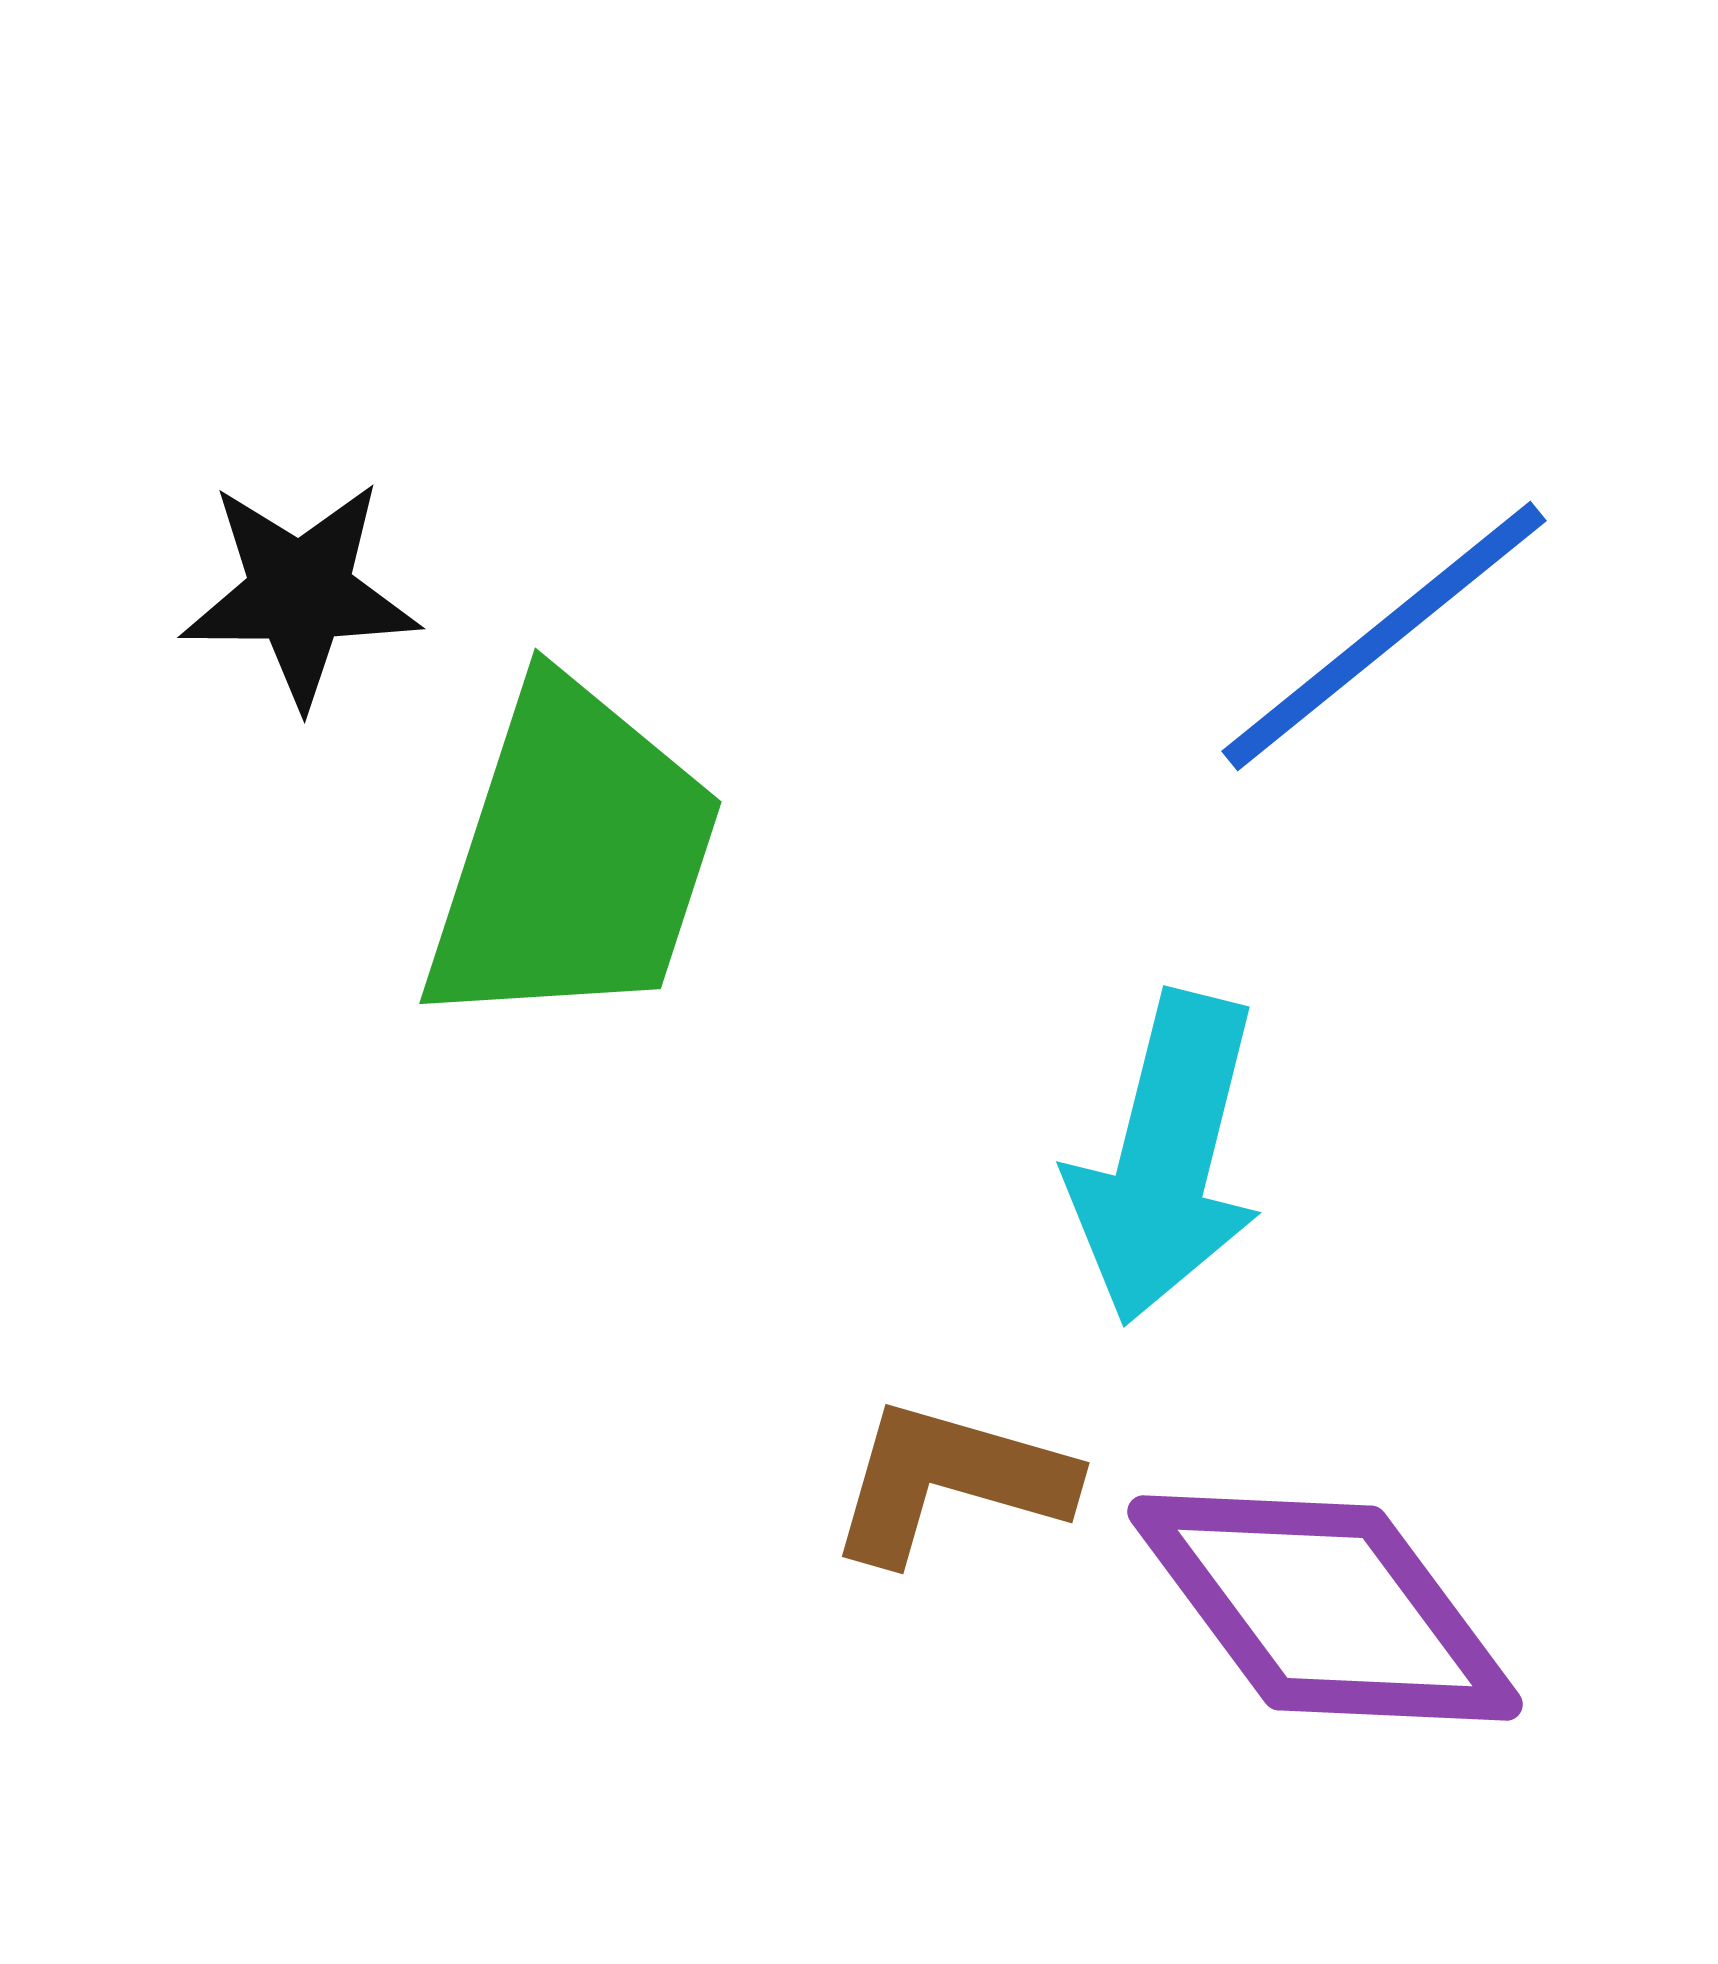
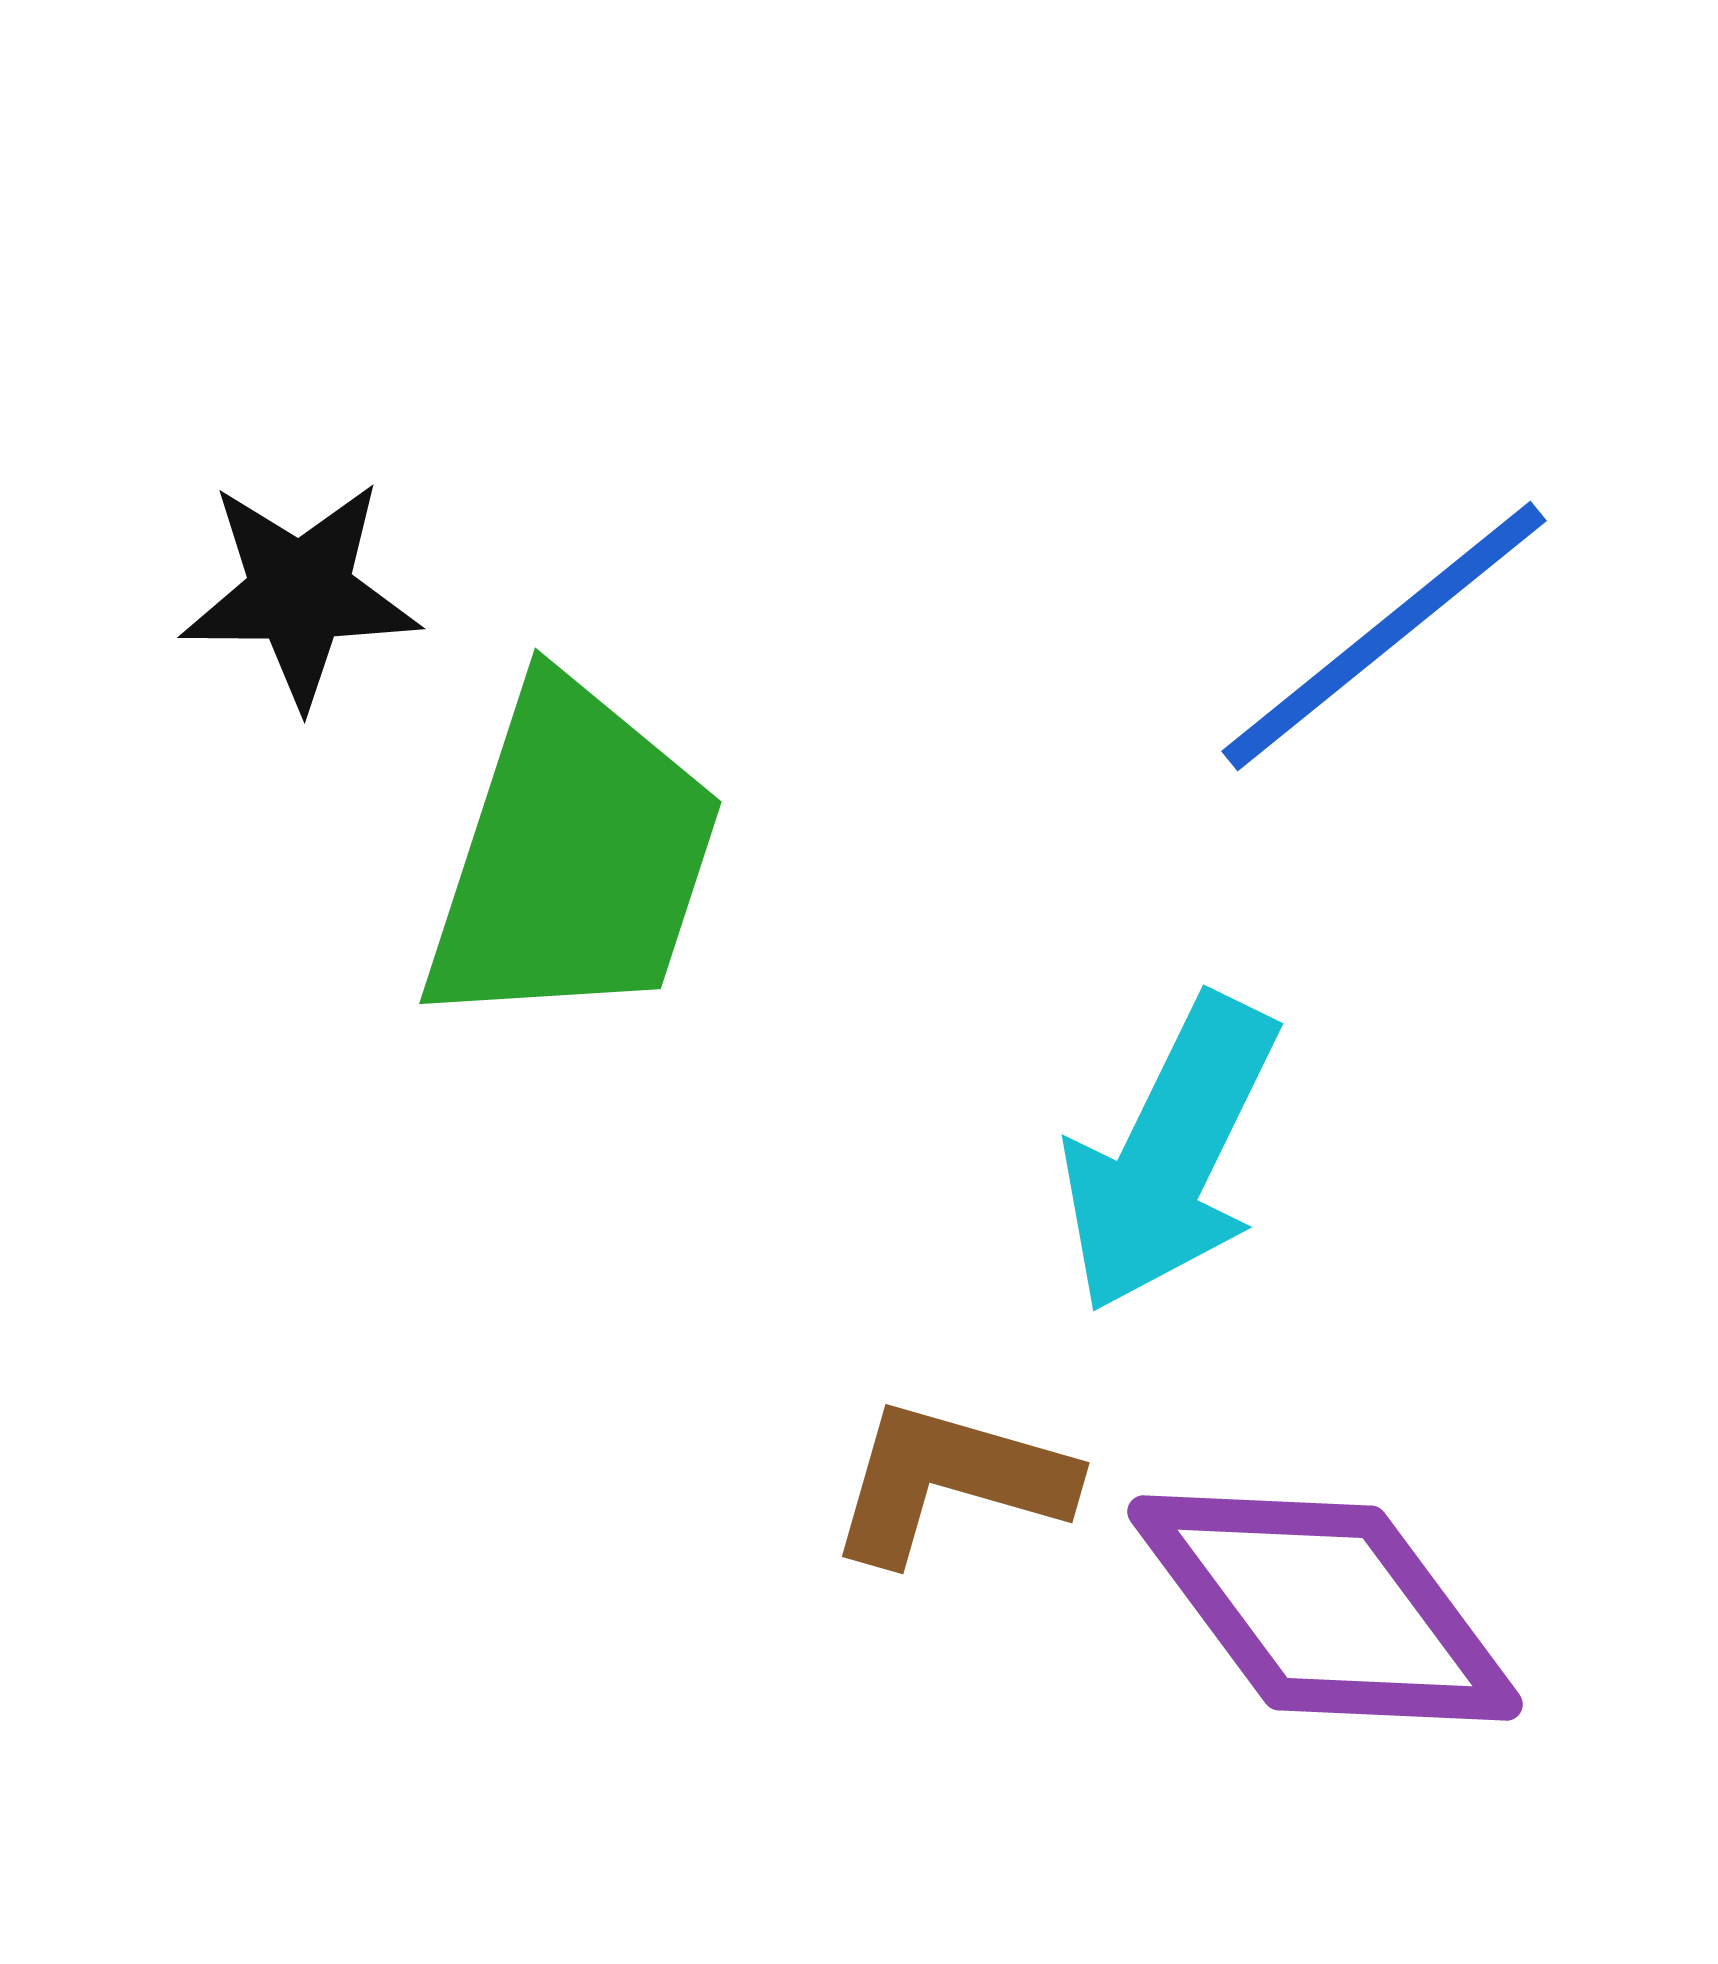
cyan arrow: moved 4 px right, 4 px up; rotated 12 degrees clockwise
